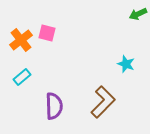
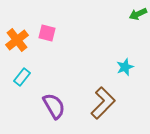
orange cross: moved 4 px left
cyan star: moved 1 px left, 3 px down; rotated 30 degrees clockwise
cyan rectangle: rotated 12 degrees counterclockwise
brown L-shape: moved 1 px down
purple semicircle: rotated 28 degrees counterclockwise
